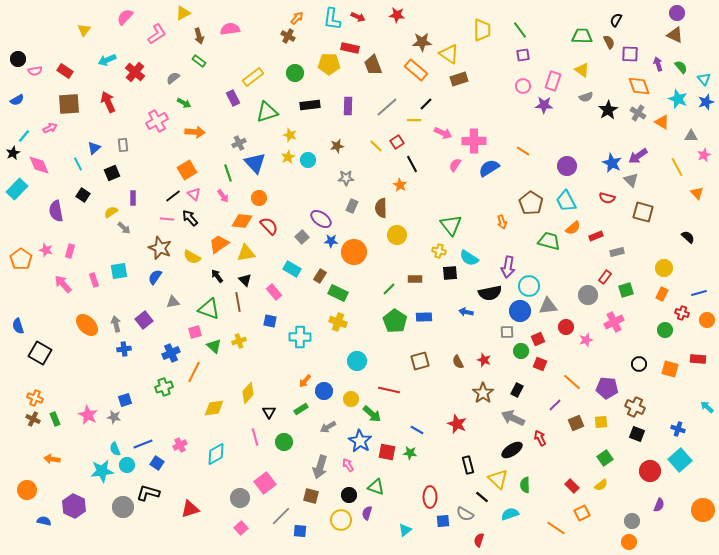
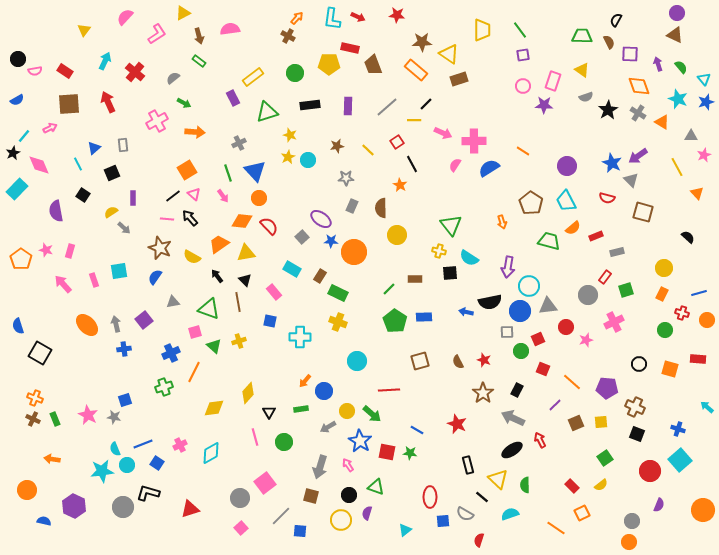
cyan arrow at (107, 60): moved 2 px left, 1 px down; rotated 138 degrees clockwise
yellow line at (376, 146): moved 8 px left, 4 px down
blue triangle at (255, 163): moved 8 px down
black semicircle at (490, 293): moved 9 px down
red square at (540, 364): moved 3 px right, 5 px down
red line at (389, 390): rotated 15 degrees counterclockwise
yellow circle at (351, 399): moved 4 px left, 12 px down
green rectangle at (301, 409): rotated 24 degrees clockwise
red arrow at (540, 438): moved 2 px down
cyan diamond at (216, 454): moved 5 px left, 1 px up
